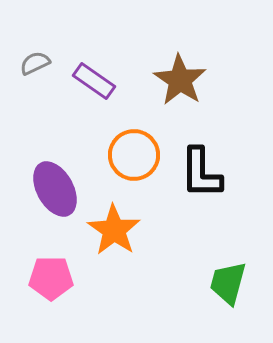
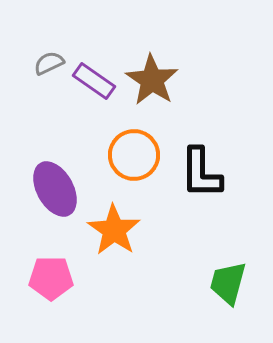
gray semicircle: moved 14 px right
brown star: moved 28 px left
